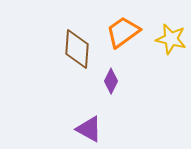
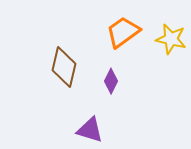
brown diamond: moved 13 px left, 18 px down; rotated 9 degrees clockwise
purple triangle: moved 1 px right, 1 px down; rotated 12 degrees counterclockwise
